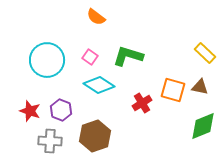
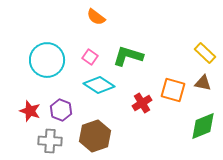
brown triangle: moved 3 px right, 4 px up
